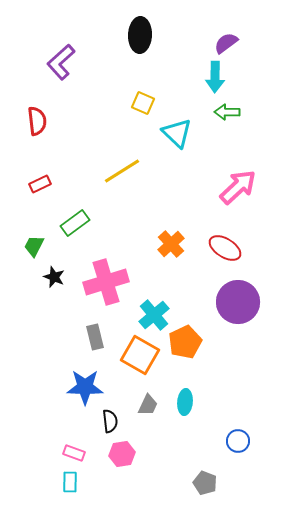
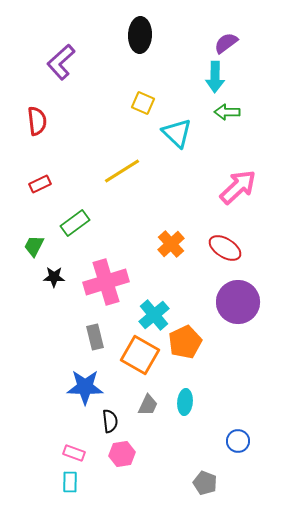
black star: rotated 20 degrees counterclockwise
